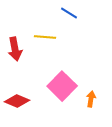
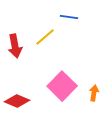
blue line: moved 4 px down; rotated 24 degrees counterclockwise
yellow line: rotated 45 degrees counterclockwise
red arrow: moved 3 px up
orange arrow: moved 3 px right, 6 px up
